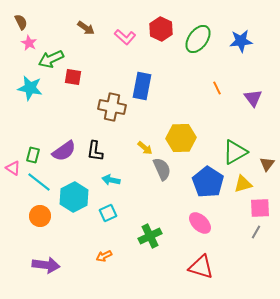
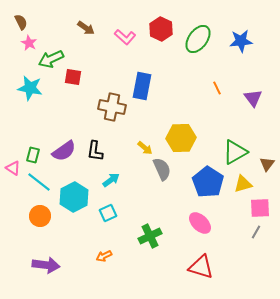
cyan arrow: rotated 132 degrees clockwise
